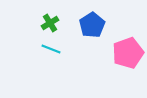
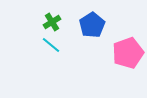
green cross: moved 2 px right, 1 px up
cyan line: moved 4 px up; rotated 18 degrees clockwise
